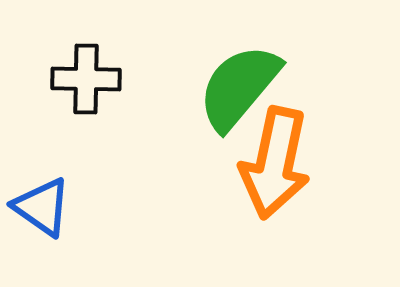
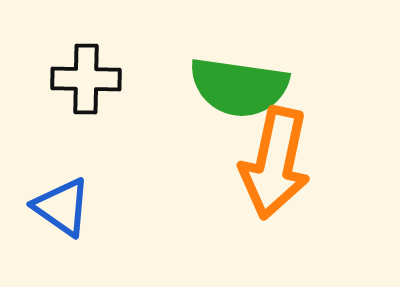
green semicircle: rotated 122 degrees counterclockwise
blue triangle: moved 20 px right
